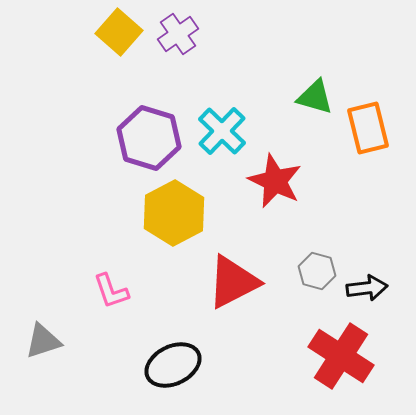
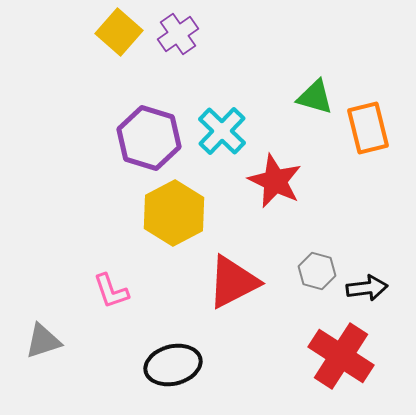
black ellipse: rotated 12 degrees clockwise
